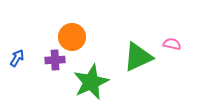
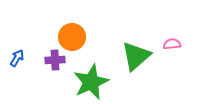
pink semicircle: rotated 18 degrees counterclockwise
green triangle: moved 2 px left, 1 px up; rotated 16 degrees counterclockwise
